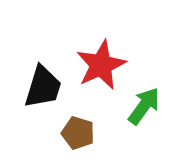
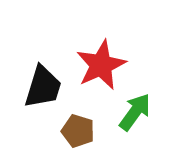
green arrow: moved 9 px left, 6 px down
brown pentagon: moved 2 px up
